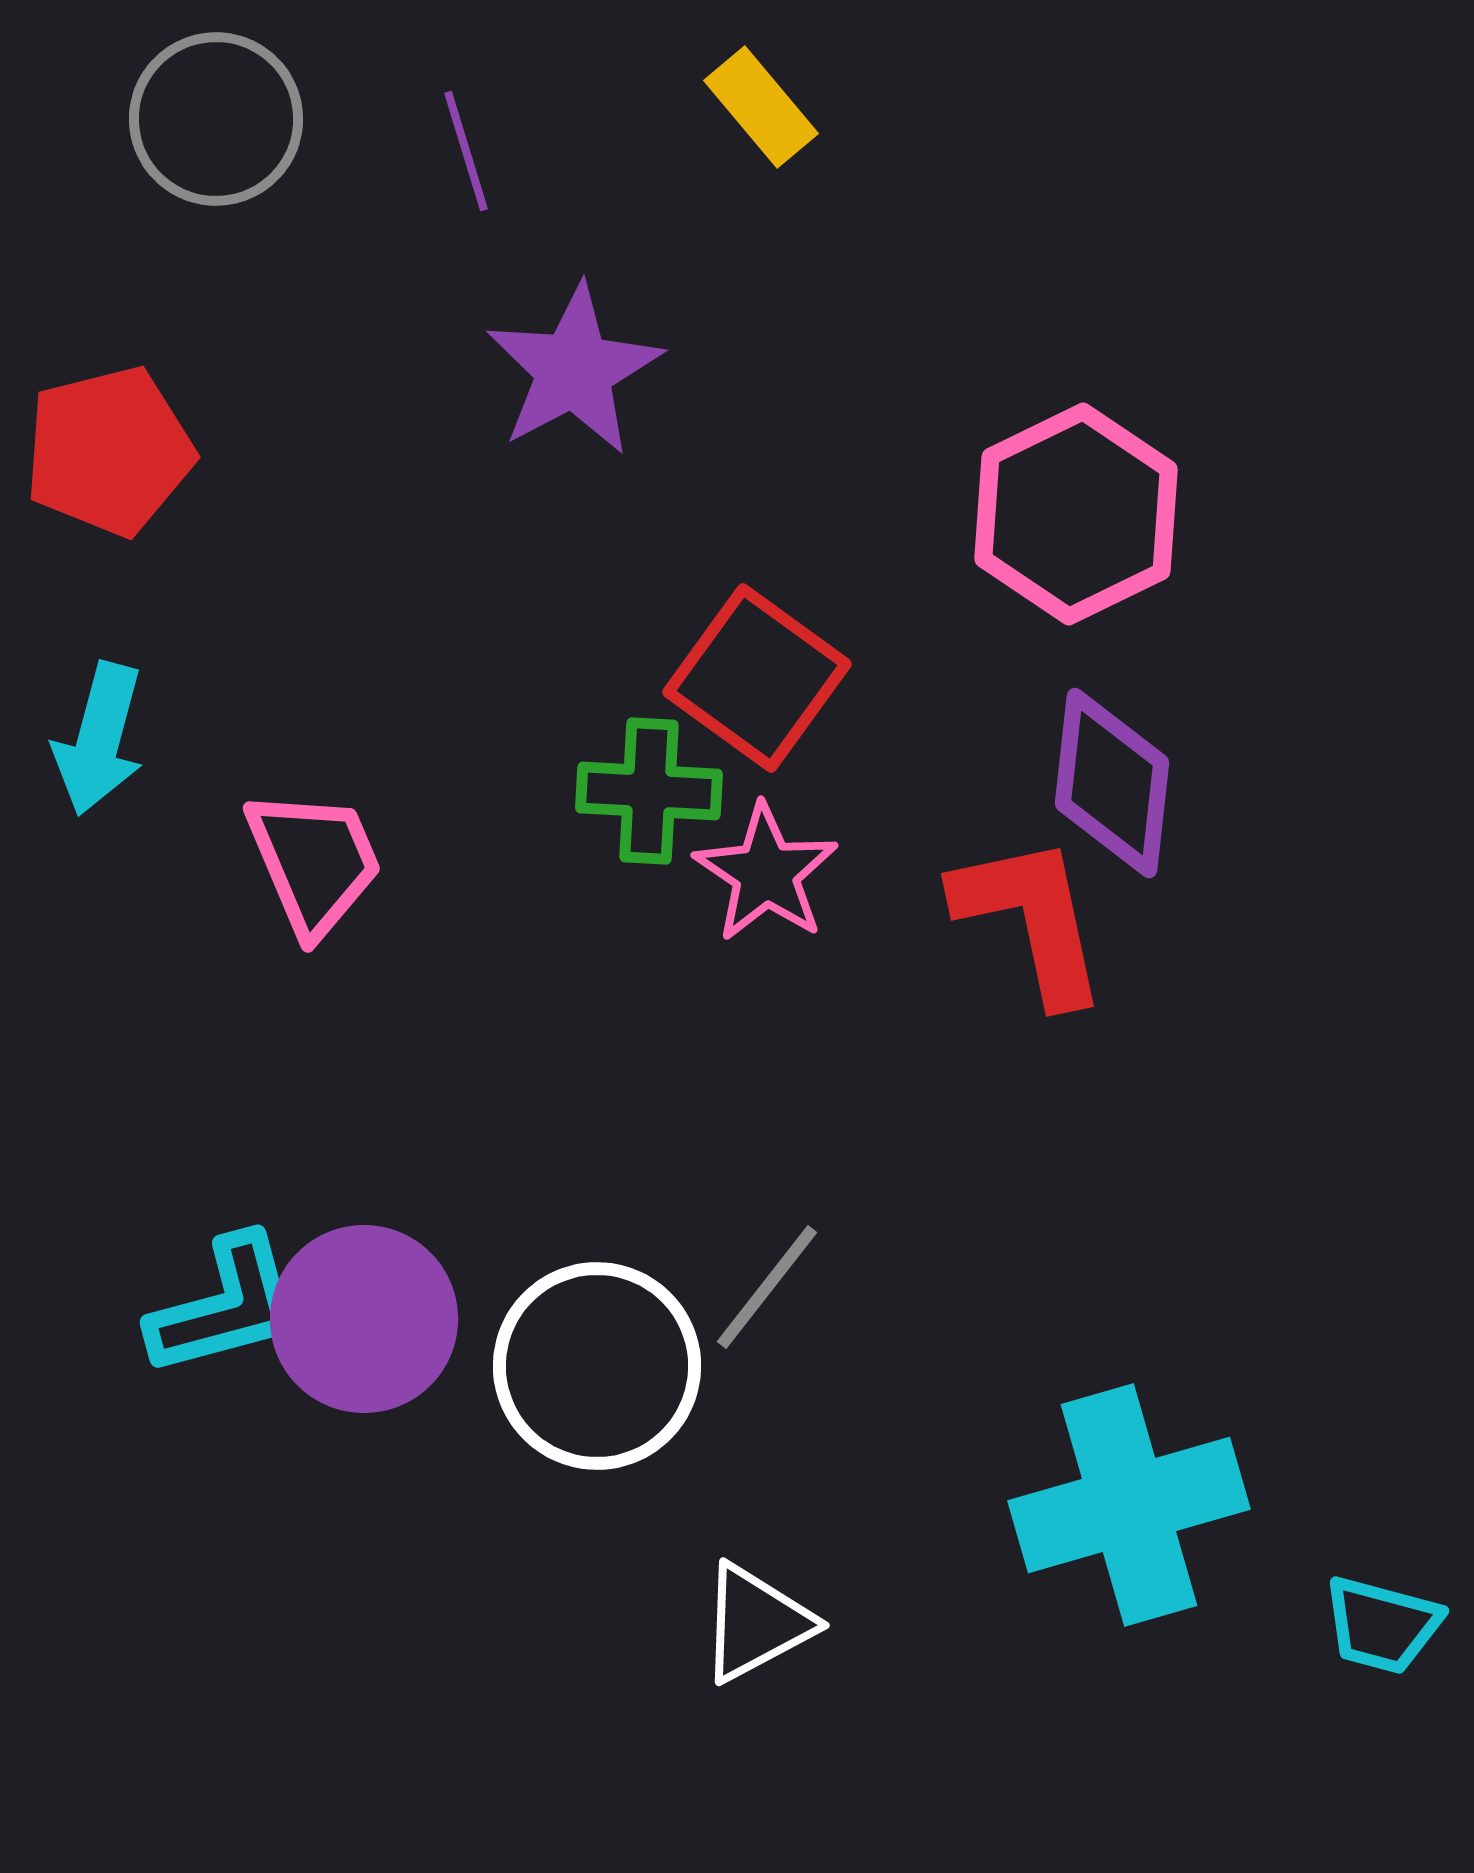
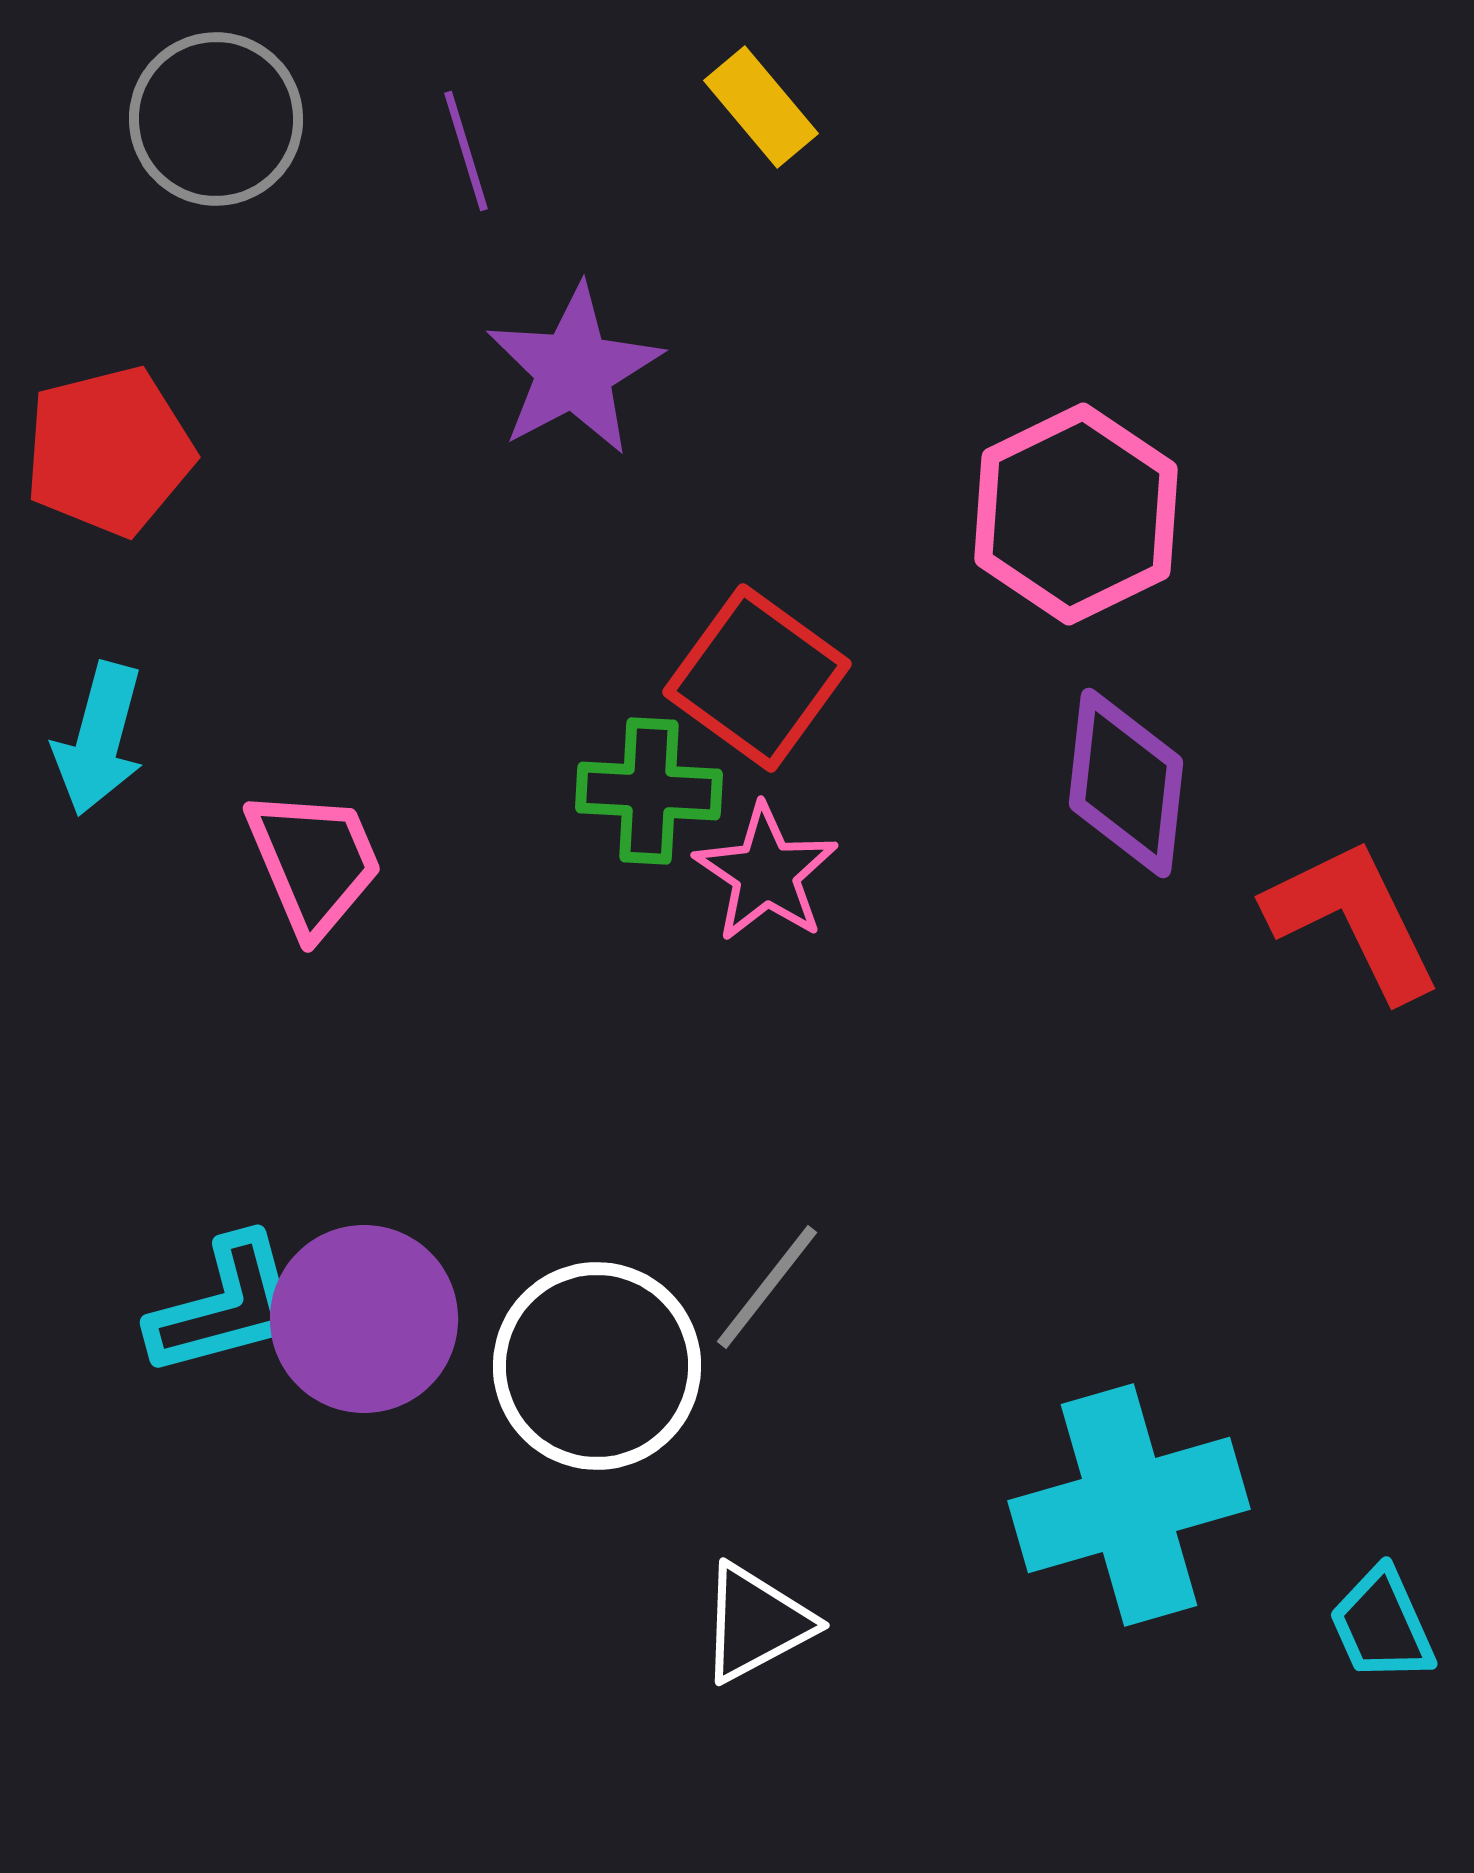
purple diamond: moved 14 px right
red L-shape: moved 322 px right; rotated 14 degrees counterclockwise
cyan trapezoid: rotated 51 degrees clockwise
